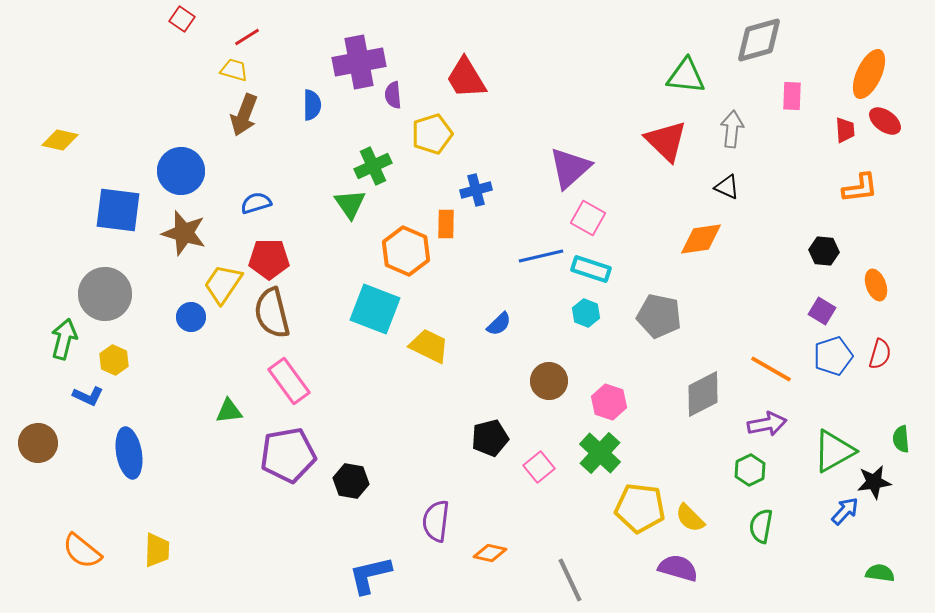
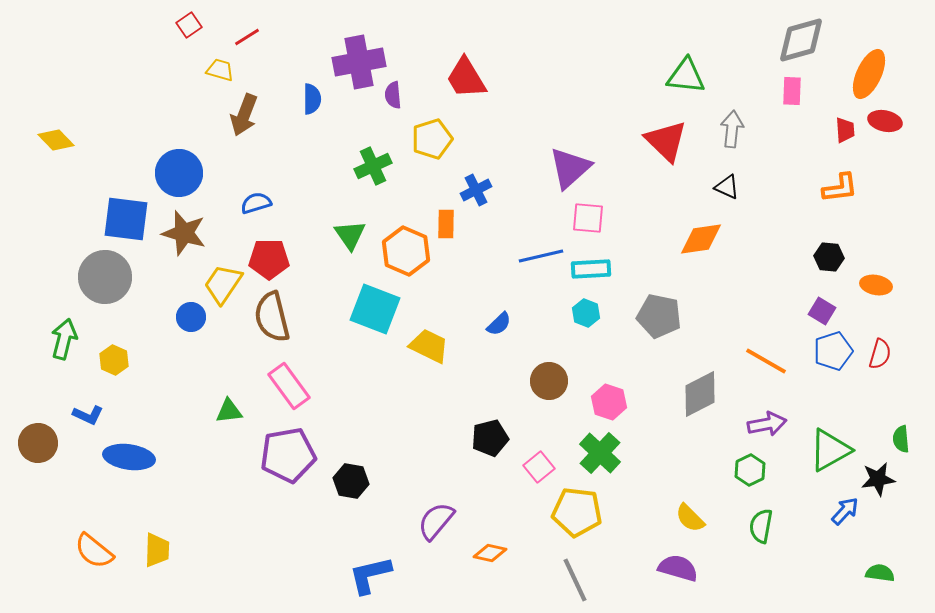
red square at (182, 19): moved 7 px right, 6 px down; rotated 20 degrees clockwise
gray diamond at (759, 40): moved 42 px right
yellow trapezoid at (234, 70): moved 14 px left
pink rectangle at (792, 96): moved 5 px up
blue semicircle at (312, 105): moved 6 px up
red ellipse at (885, 121): rotated 24 degrees counterclockwise
yellow pentagon at (432, 134): moved 5 px down
yellow diamond at (60, 140): moved 4 px left; rotated 33 degrees clockwise
blue circle at (181, 171): moved 2 px left, 2 px down
orange L-shape at (860, 188): moved 20 px left
blue cross at (476, 190): rotated 12 degrees counterclockwise
green triangle at (350, 204): moved 31 px down
blue square at (118, 210): moved 8 px right, 9 px down
pink square at (588, 218): rotated 24 degrees counterclockwise
black hexagon at (824, 251): moved 5 px right, 6 px down
cyan rectangle at (591, 269): rotated 21 degrees counterclockwise
orange ellipse at (876, 285): rotated 60 degrees counterclockwise
gray circle at (105, 294): moved 17 px up
brown semicircle at (272, 313): moved 4 px down
blue pentagon at (833, 356): moved 5 px up
orange line at (771, 369): moved 5 px left, 8 px up
pink rectangle at (289, 381): moved 5 px down
gray diamond at (703, 394): moved 3 px left
blue L-shape at (88, 396): moved 19 px down
green triangle at (834, 451): moved 4 px left, 1 px up
blue ellipse at (129, 453): moved 4 px down; rotated 72 degrees counterclockwise
black star at (874, 482): moved 4 px right, 3 px up
yellow pentagon at (640, 508): moved 63 px left, 4 px down
purple semicircle at (436, 521): rotated 33 degrees clockwise
orange semicircle at (82, 551): moved 12 px right
gray line at (570, 580): moved 5 px right
